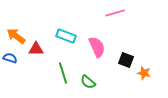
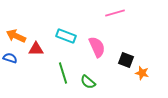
orange arrow: rotated 12 degrees counterclockwise
orange star: moved 2 px left
